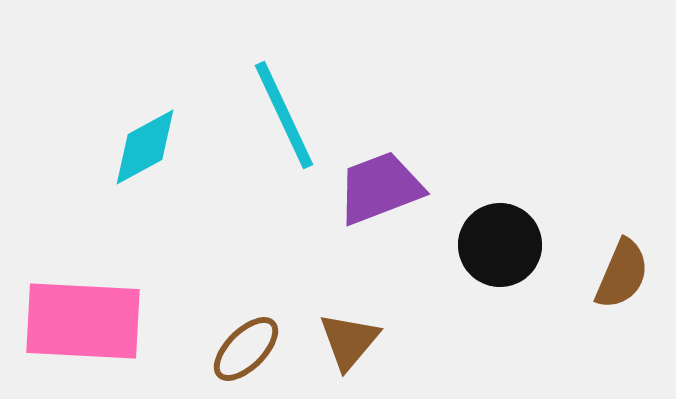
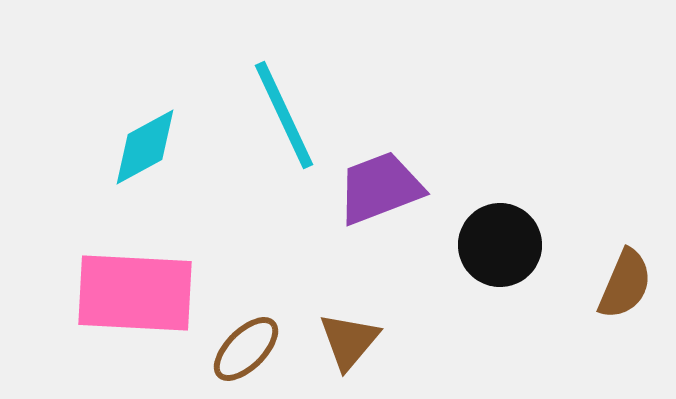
brown semicircle: moved 3 px right, 10 px down
pink rectangle: moved 52 px right, 28 px up
